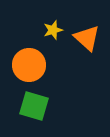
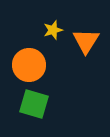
orange triangle: moved 1 px left, 3 px down; rotated 20 degrees clockwise
green square: moved 2 px up
